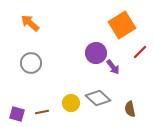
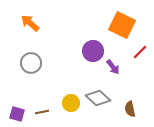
orange square: rotated 32 degrees counterclockwise
purple circle: moved 3 px left, 2 px up
